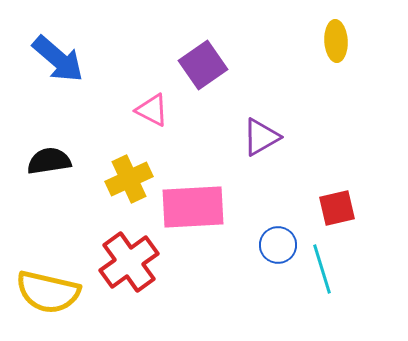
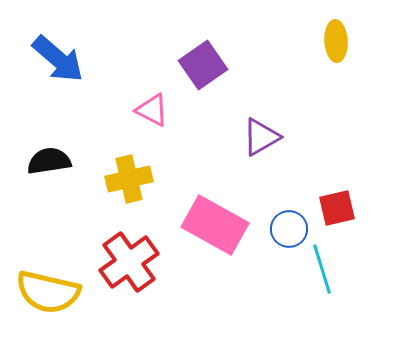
yellow cross: rotated 12 degrees clockwise
pink rectangle: moved 22 px right, 18 px down; rotated 32 degrees clockwise
blue circle: moved 11 px right, 16 px up
